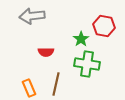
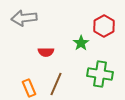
gray arrow: moved 8 px left, 2 px down
red hexagon: rotated 20 degrees clockwise
green star: moved 4 px down
green cross: moved 13 px right, 10 px down
brown line: rotated 10 degrees clockwise
